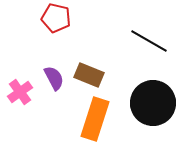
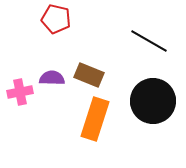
red pentagon: moved 1 px down
purple semicircle: moved 2 px left; rotated 60 degrees counterclockwise
pink cross: rotated 25 degrees clockwise
black circle: moved 2 px up
